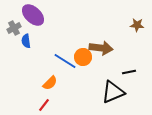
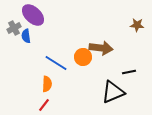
blue semicircle: moved 5 px up
blue line: moved 9 px left, 2 px down
orange semicircle: moved 3 px left, 1 px down; rotated 42 degrees counterclockwise
